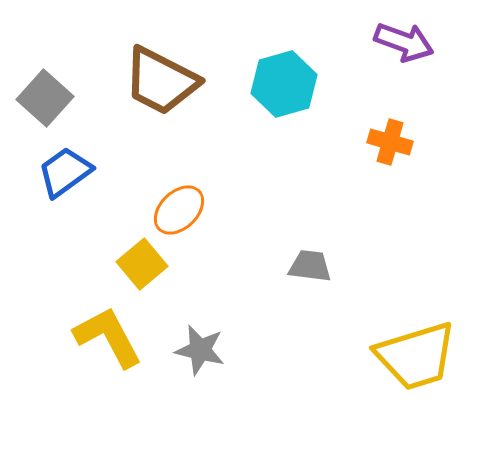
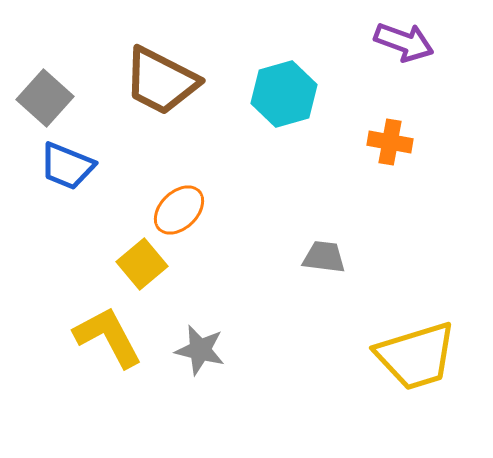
cyan hexagon: moved 10 px down
orange cross: rotated 6 degrees counterclockwise
blue trapezoid: moved 2 px right, 6 px up; rotated 122 degrees counterclockwise
gray trapezoid: moved 14 px right, 9 px up
